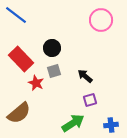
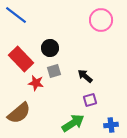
black circle: moved 2 px left
red star: rotated 14 degrees counterclockwise
